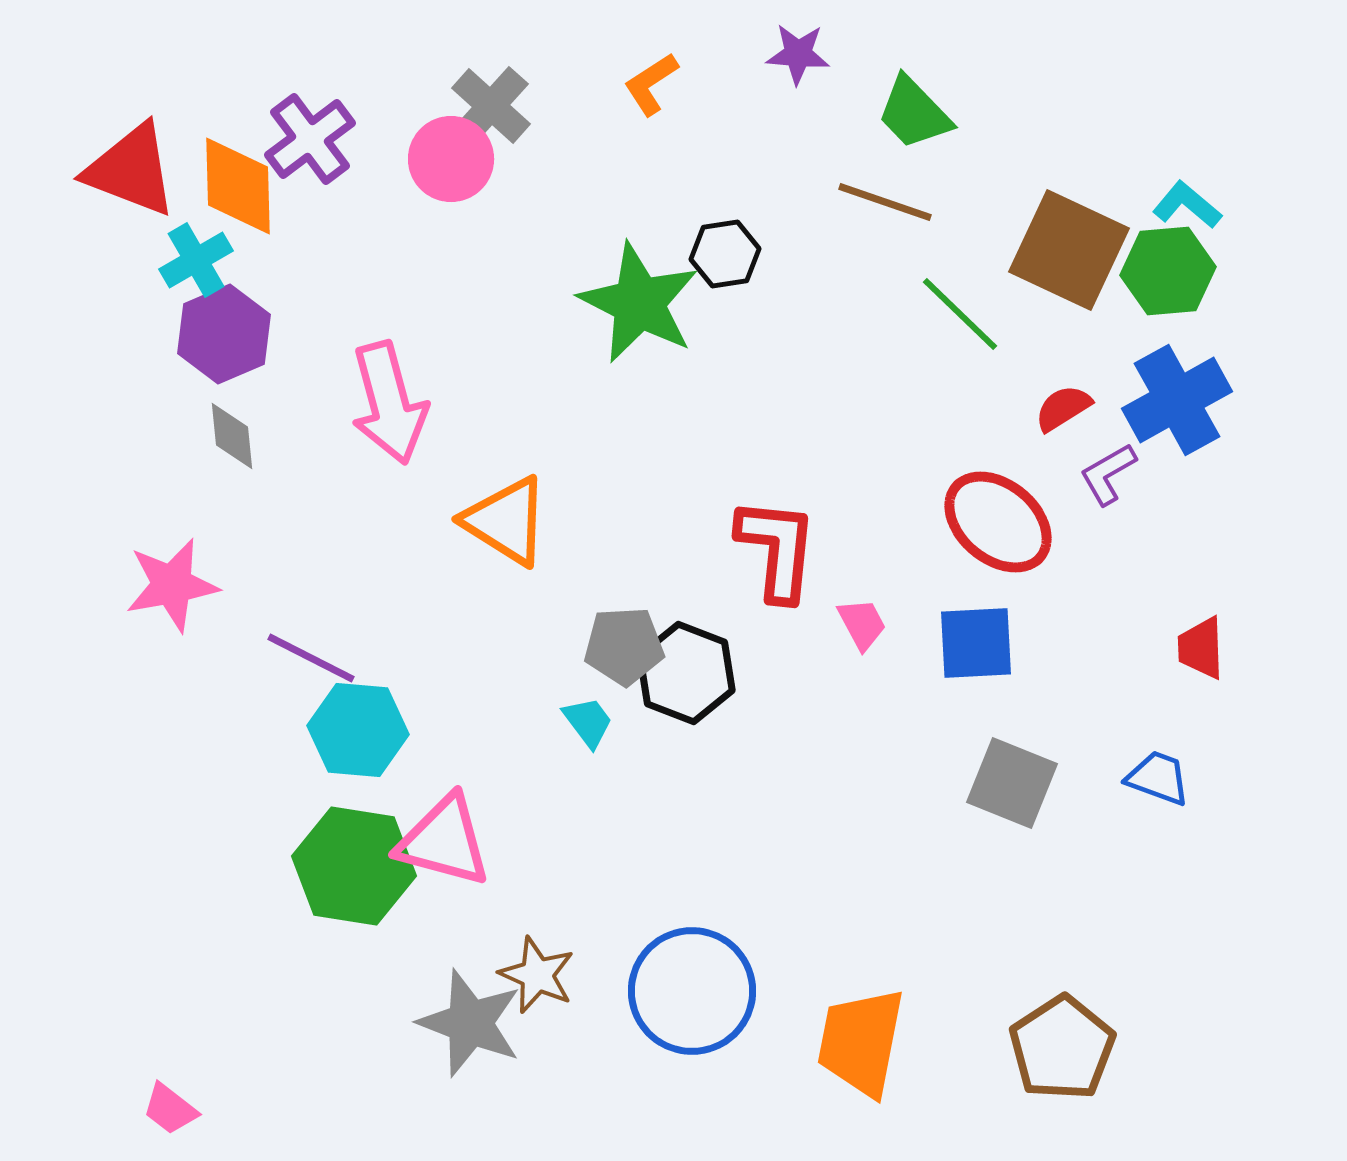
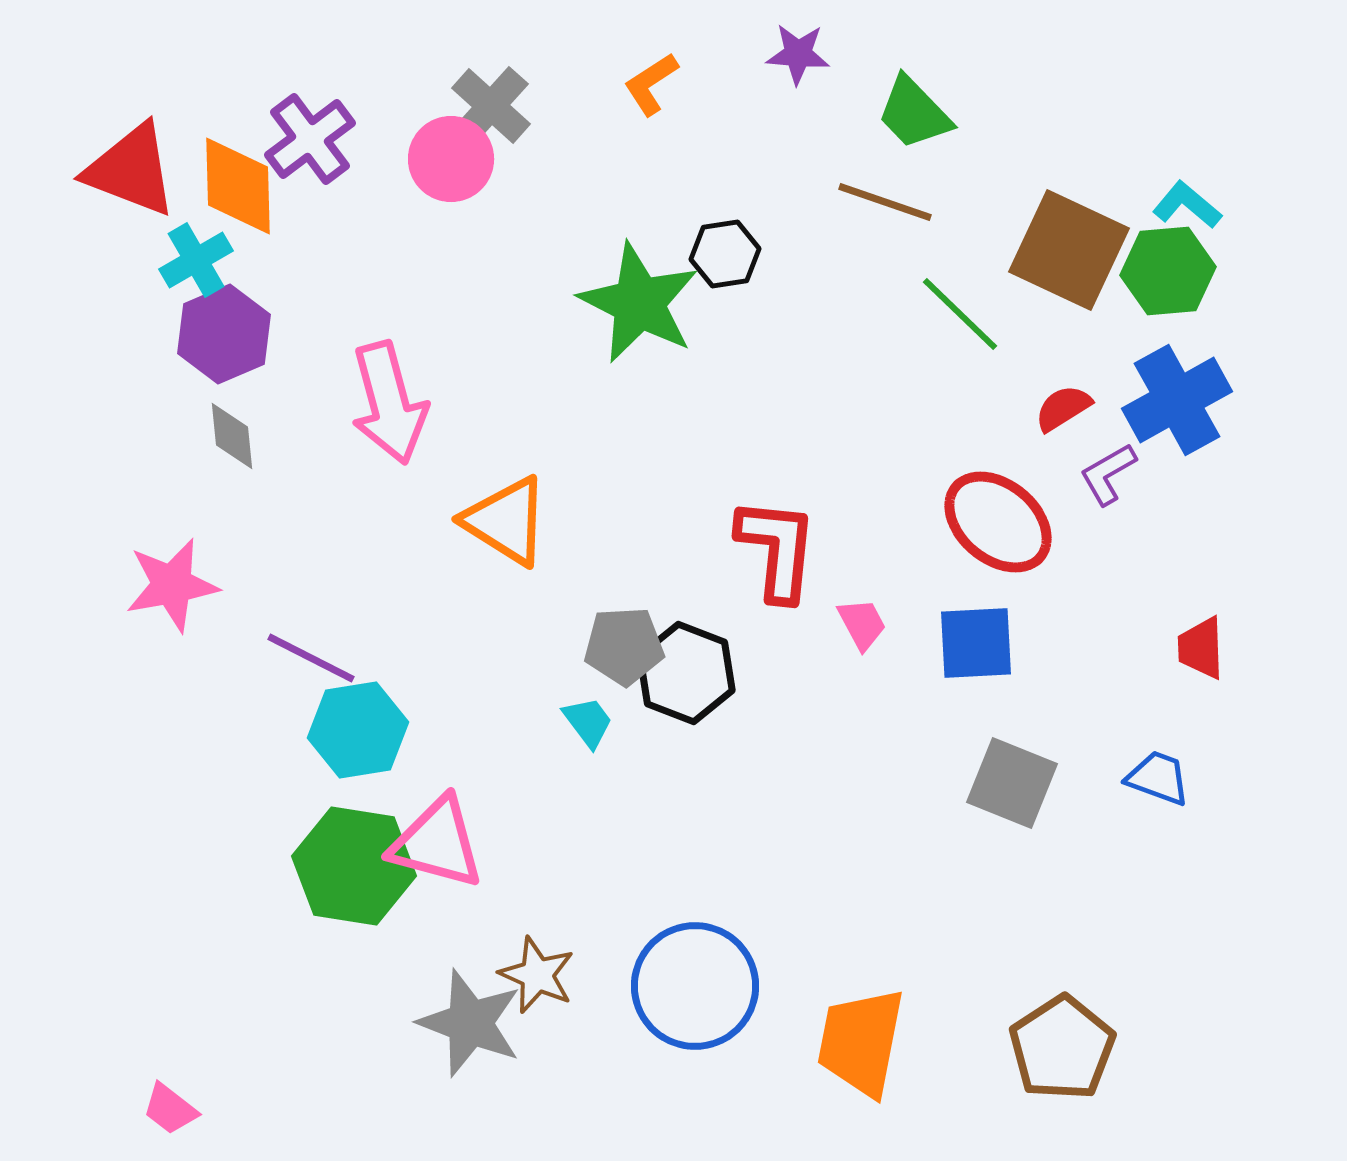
cyan hexagon at (358, 730): rotated 14 degrees counterclockwise
pink triangle at (444, 841): moved 7 px left, 2 px down
blue circle at (692, 991): moved 3 px right, 5 px up
